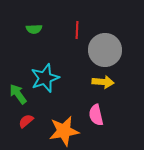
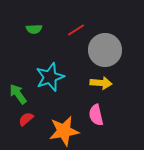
red line: moved 1 px left; rotated 54 degrees clockwise
cyan star: moved 5 px right, 1 px up
yellow arrow: moved 2 px left, 1 px down
red semicircle: moved 2 px up
